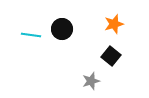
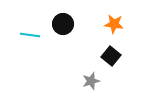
orange star: rotated 24 degrees clockwise
black circle: moved 1 px right, 5 px up
cyan line: moved 1 px left
